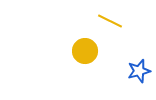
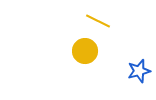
yellow line: moved 12 px left
